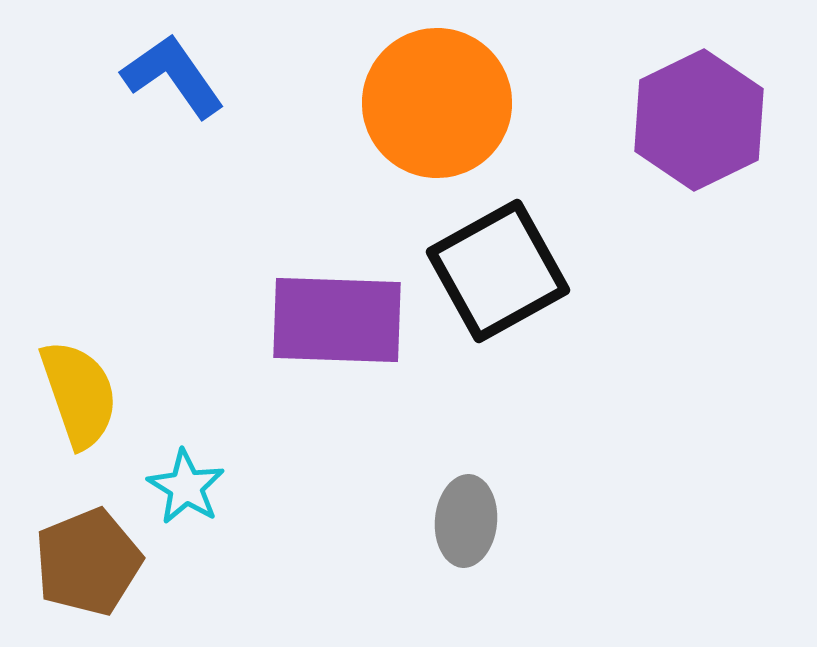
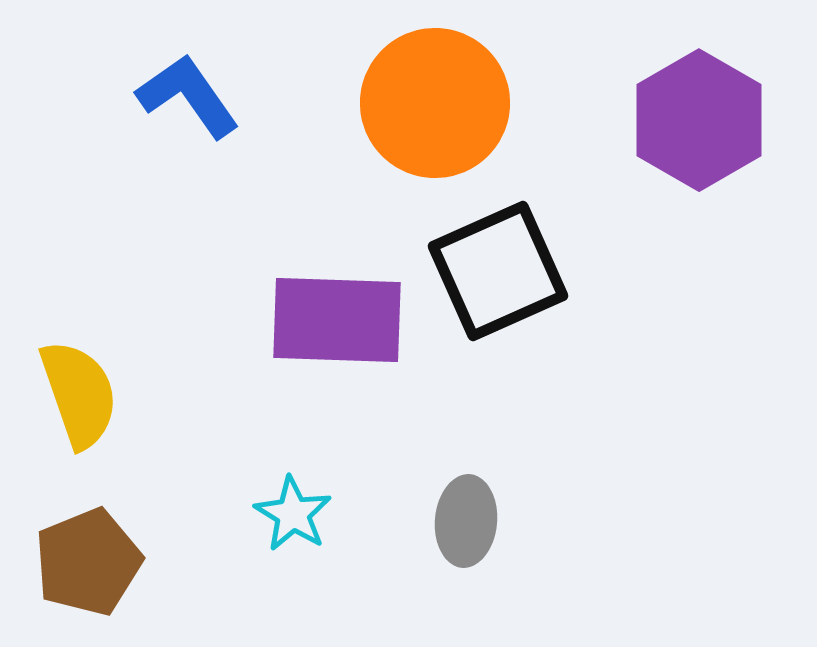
blue L-shape: moved 15 px right, 20 px down
orange circle: moved 2 px left
purple hexagon: rotated 4 degrees counterclockwise
black square: rotated 5 degrees clockwise
cyan star: moved 107 px right, 27 px down
